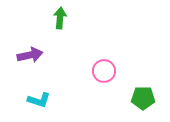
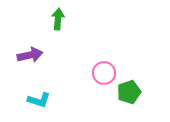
green arrow: moved 2 px left, 1 px down
pink circle: moved 2 px down
green pentagon: moved 14 px left, 6 px up; rotated 20 degrees counterclockwise
